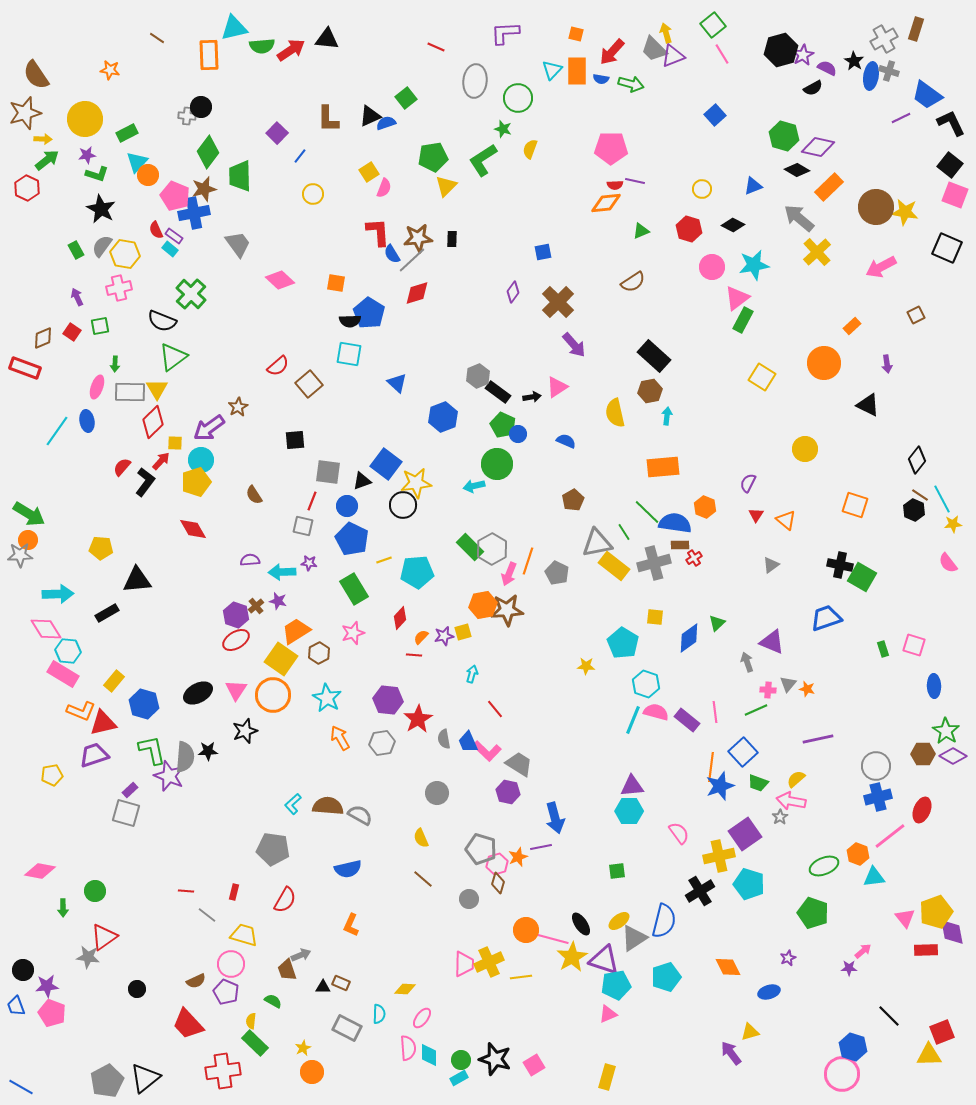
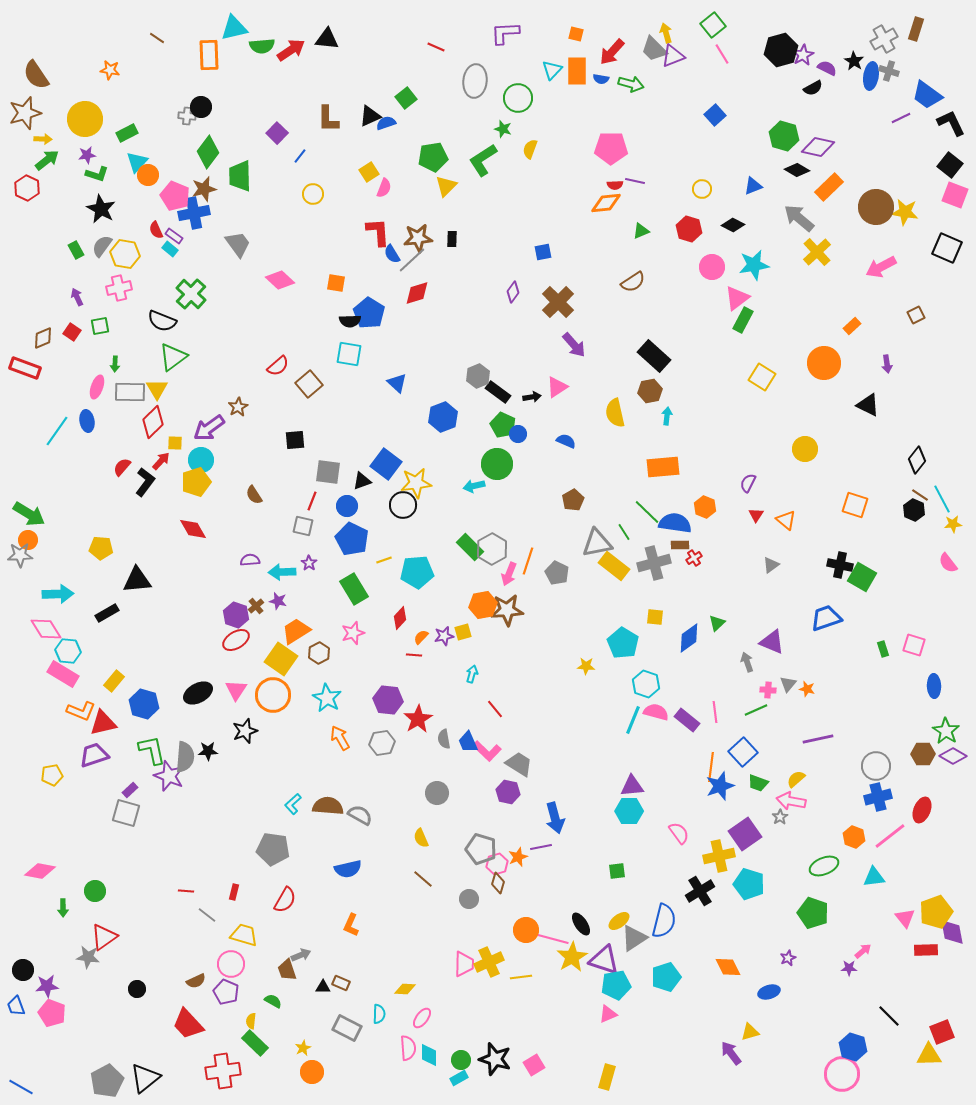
purple star at (309, 563): rotated 28 degrees clockwise
orange hexagon at (858, 854): moved 4 px left, 17 px up
